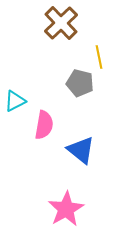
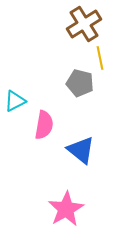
brown cross: moved 23 px right, 1 px down; rotated 12 degrees clockwise
yellow line: moved 1 px right, 1 px down
